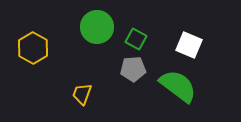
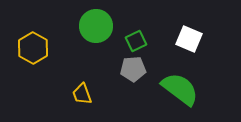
green circle: moved 1 px left, 1 px up
green square: moved 2 px down; rotated 35 degrees clockwise
white square: moved 6 px up
green semicircle: moved 2 px right, 3 px down
yellow trapezoid: rotated 40 degrees counterclockwise
